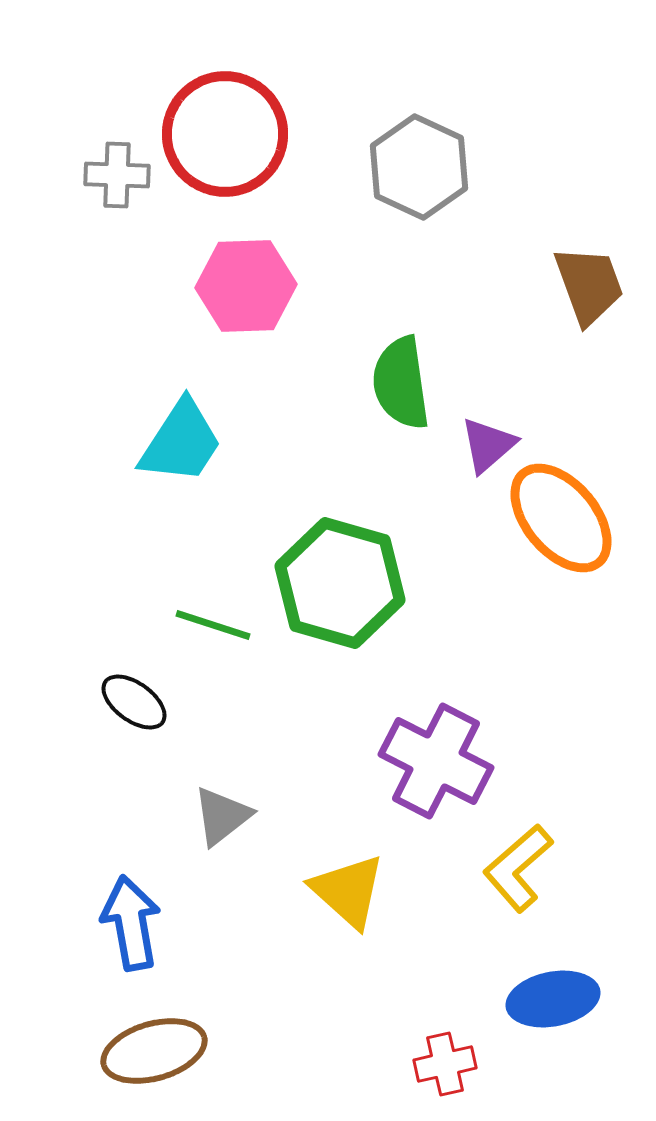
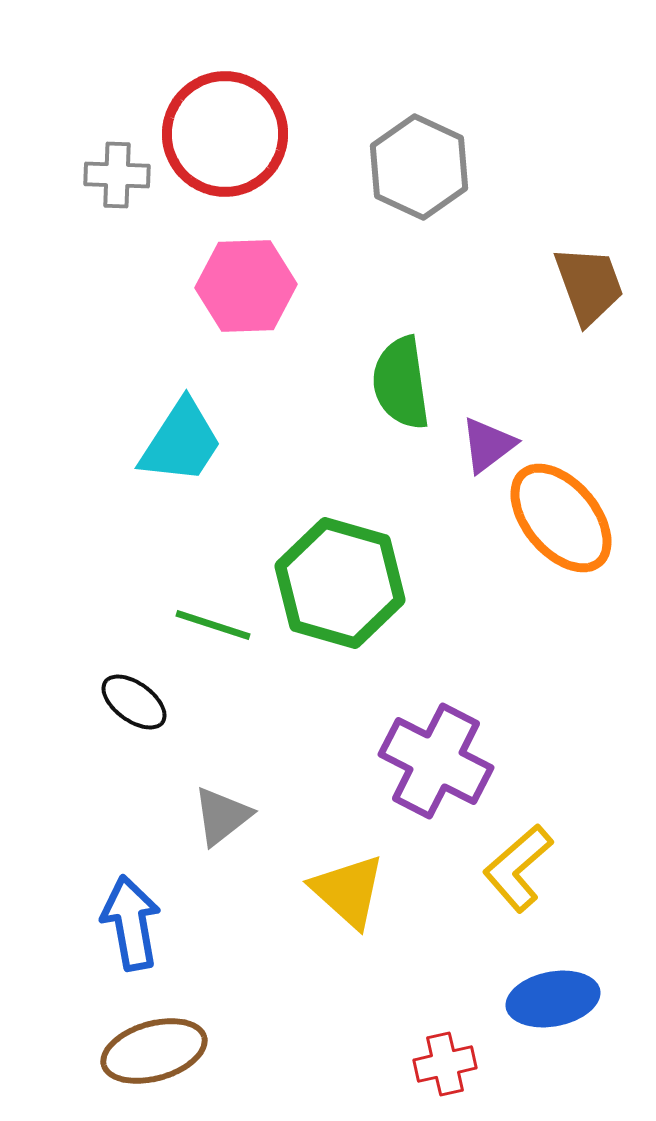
purple triangle: rotated 4 degrees clockwise
